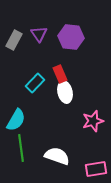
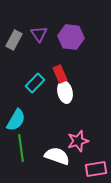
pink star: moved 15 px left, 20 px down
